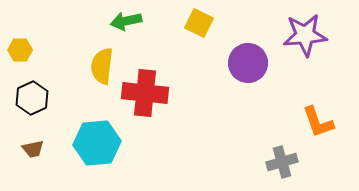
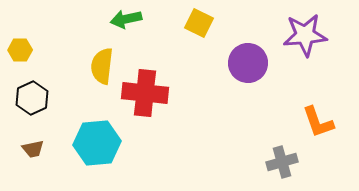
green arrow: moved 2 px up
